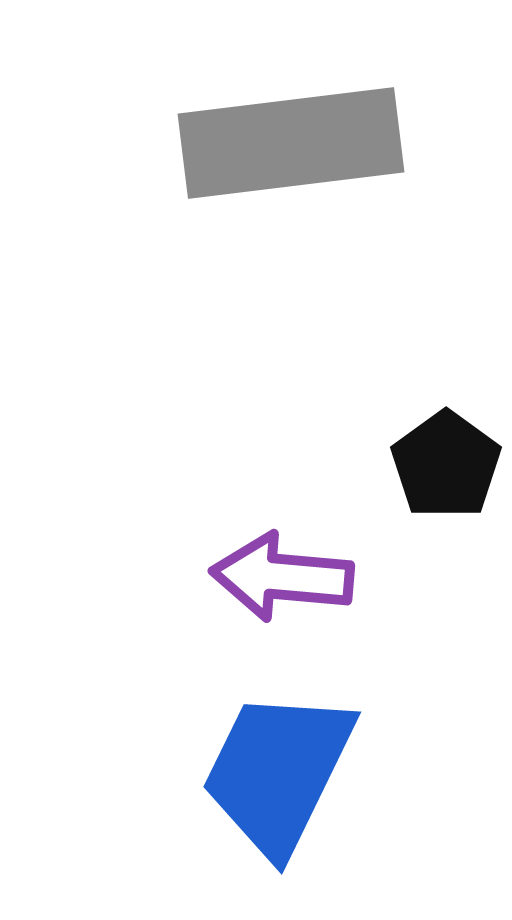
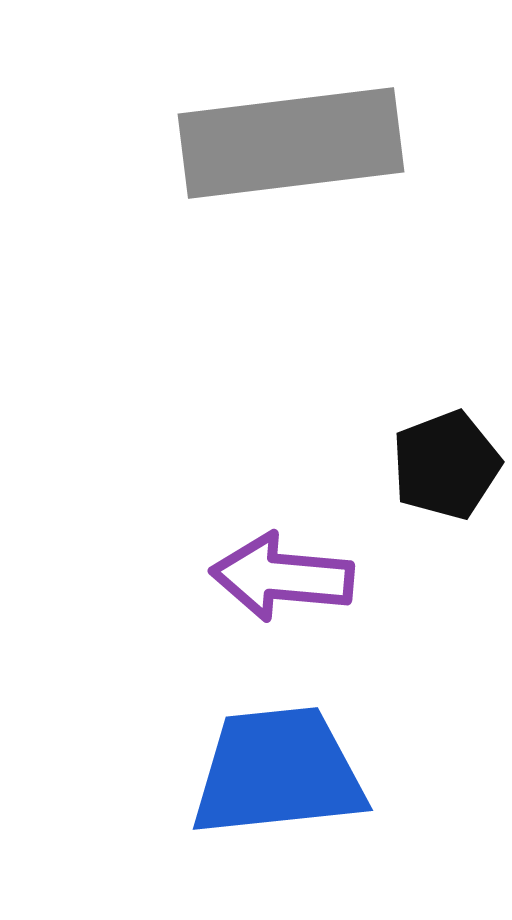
black pentagon: rotated 15 degrees clockwise
blue trapezoid: rotated 58 degrees clockwise
